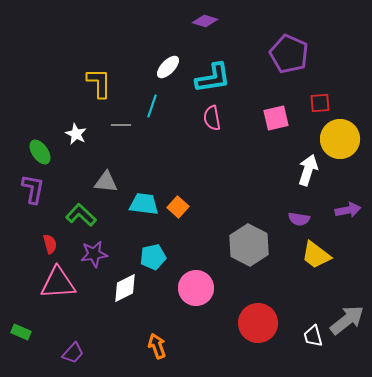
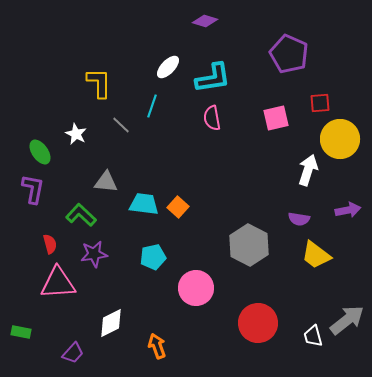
gray line: rotated 42 degrees clockwise
white diamond: moved 14 px left, 35 px down
green rectangle: rotated 12 degrees counterclockwise
